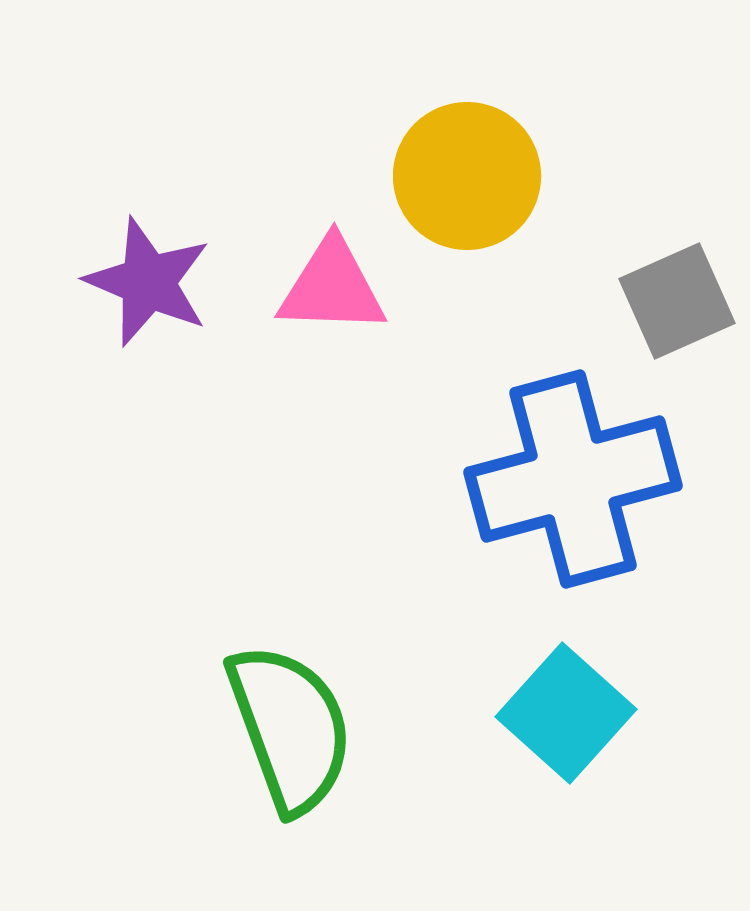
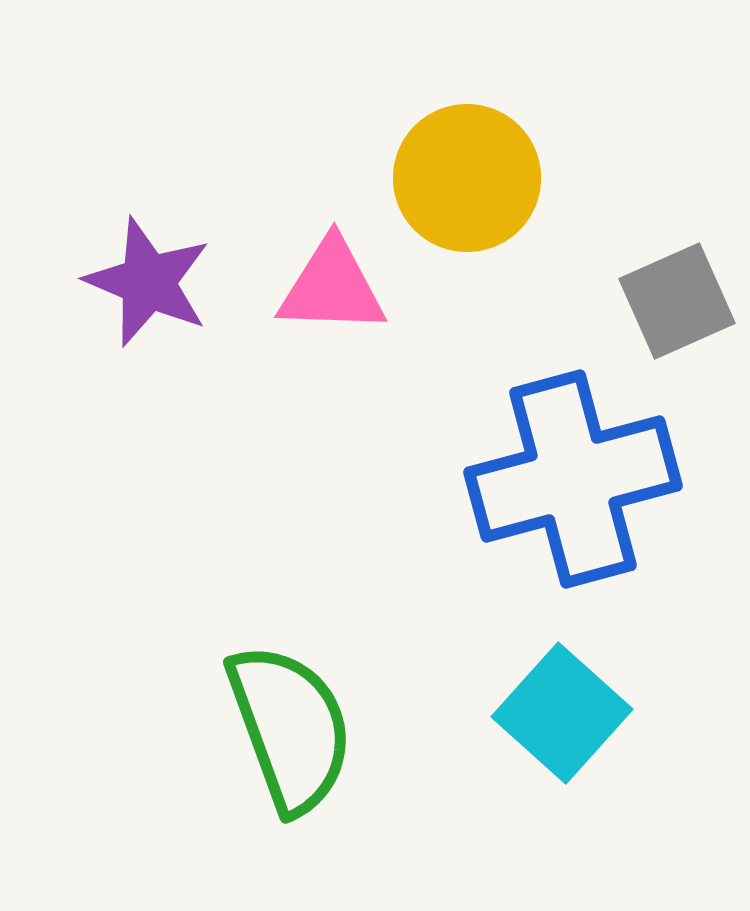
yellow circle: moved 2 px down
cyan square: moved 4 px left
